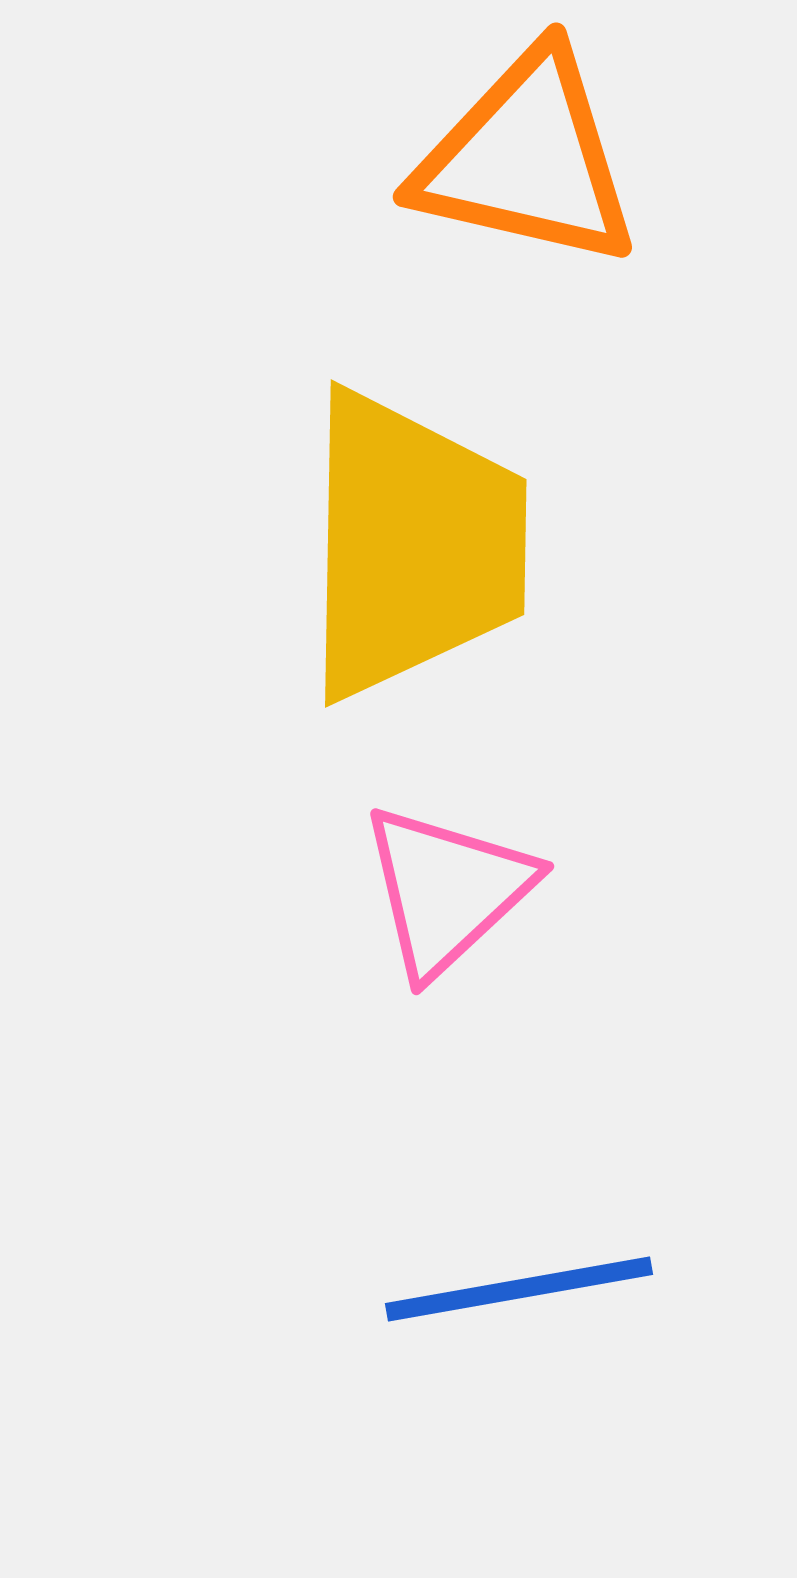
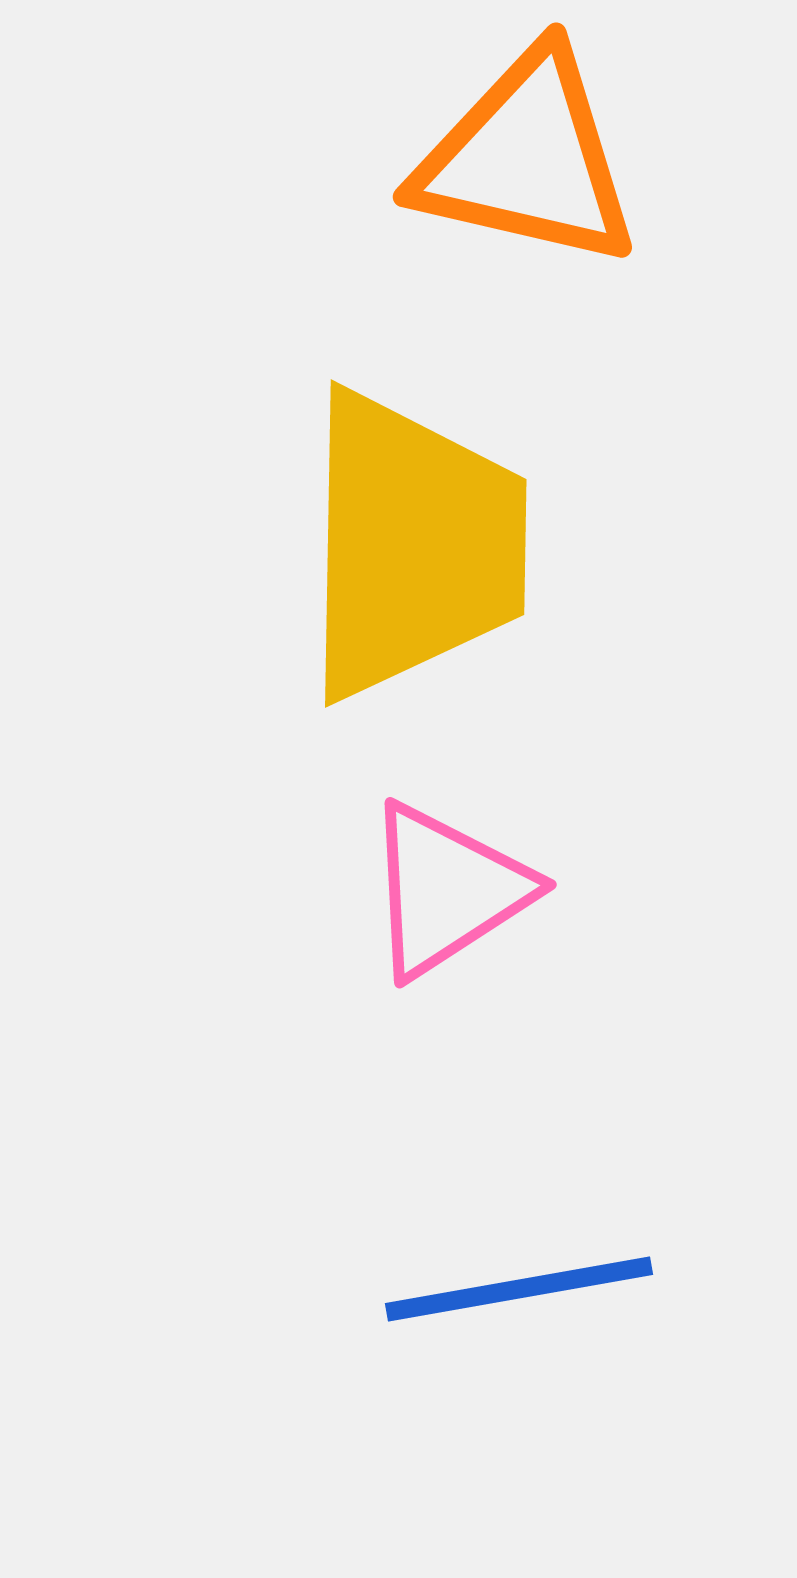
pink triangle: rotated 10 degrees clockwise
